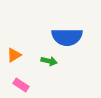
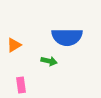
orange triangle: moved 10 px up
pink rectangle: rotated 49 degrees clockwise
